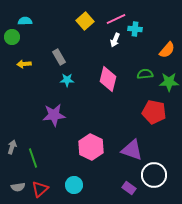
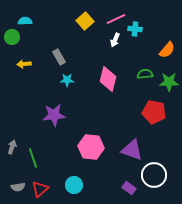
pink hexagon: rotated 20 degrees counterclockwise
